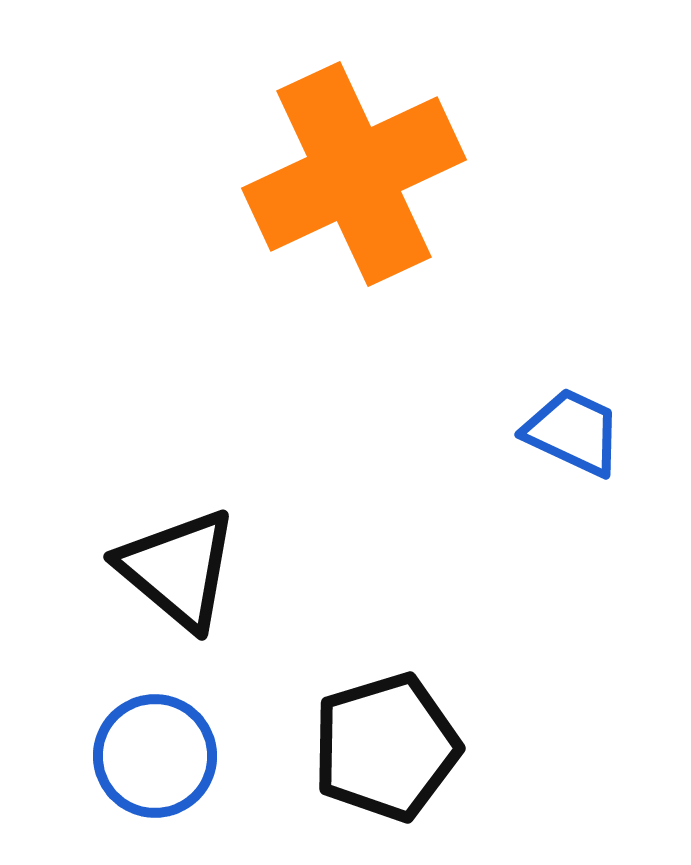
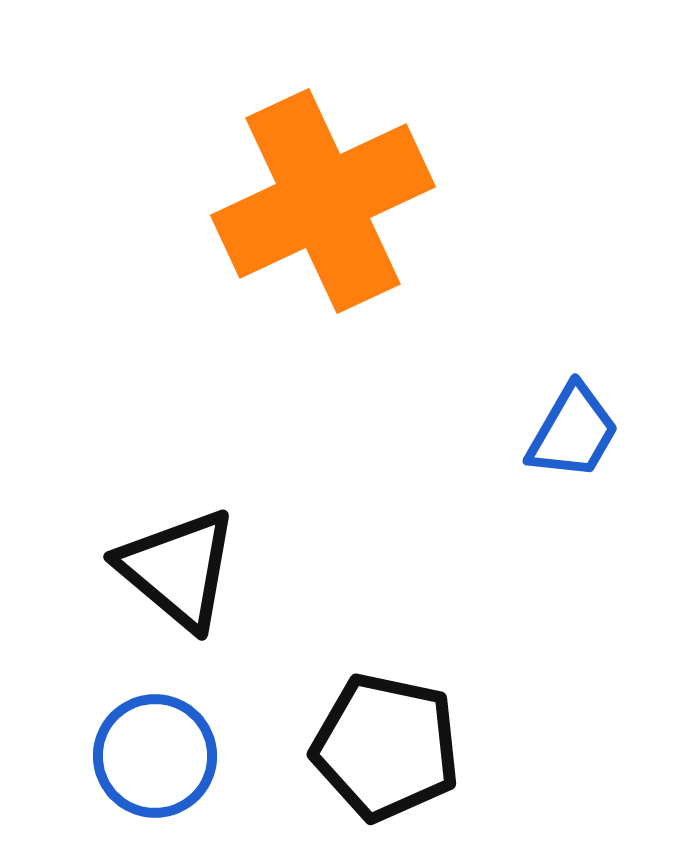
orange cross: moved 31 px left, 27 px down
blue trapezoid: rotated 95 degrees clockwise
black pentagon: rotated 29 degrees clockwise
